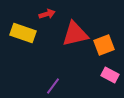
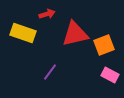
purple line: moved 3 px left, 14 px up
